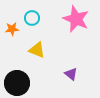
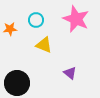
cyan circle: moved 4 px right, 2 px down
orange star: moved 2 px left
yellow triangle: moved 7 px right, 5 px up
purple triangle: moved 1 px left, 1 px up
